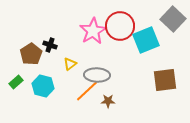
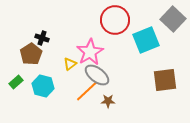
red circle: moved 5 px left, 6 px up
pink star: moved 3 px left, 21 px down
black cross: moved 8 px left, 7 px up
gray ellipse: rotated 35 degrees clockwise
